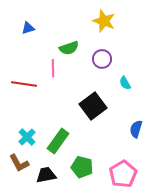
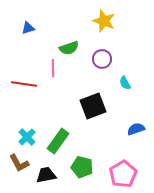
black square: rotated 16 degrees clockwise
blue semicircle: rotated 54 degrees clockwise
